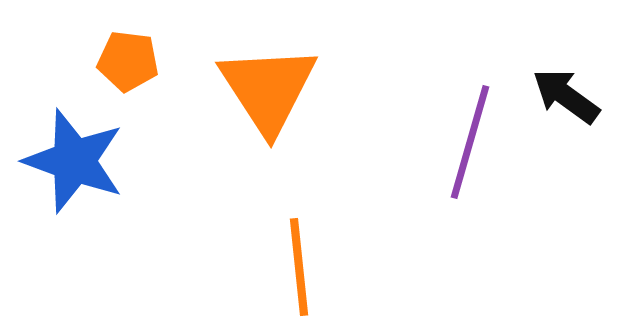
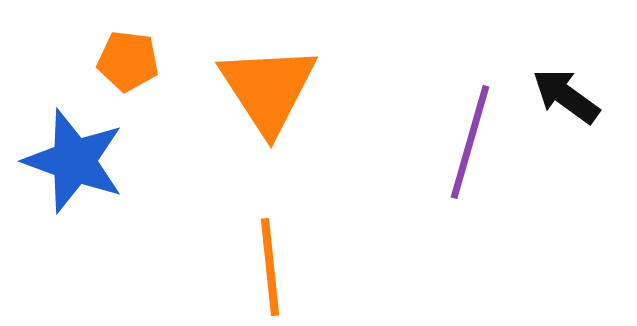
orange line: moved 29 px left
